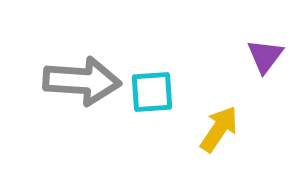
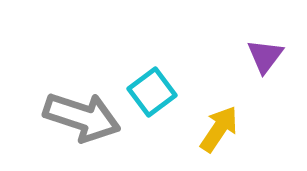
gray arrow: moved 36 px down; rotated 14 degrees clockwise
cyan square: rotated 33 degrees counterclockwise
